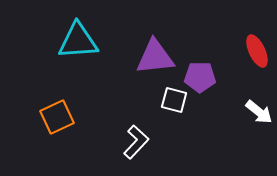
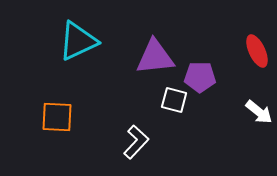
cyan triangle: rotated 21 degrees counterclockwise
orange square: rotated 28 degrees clockwise
